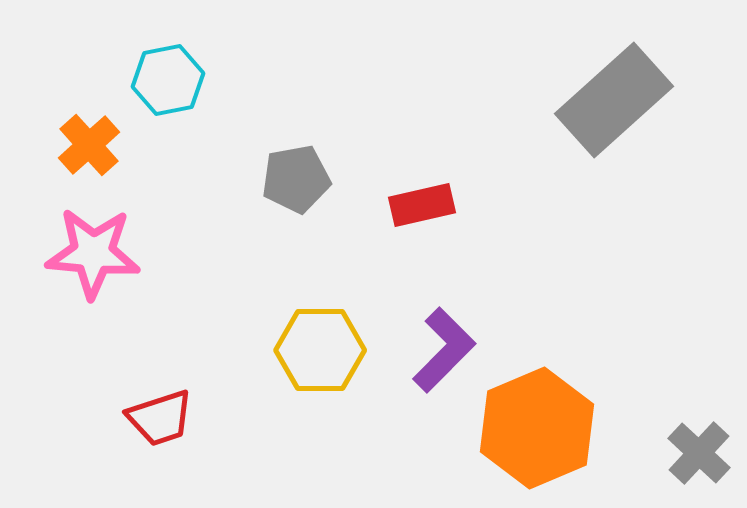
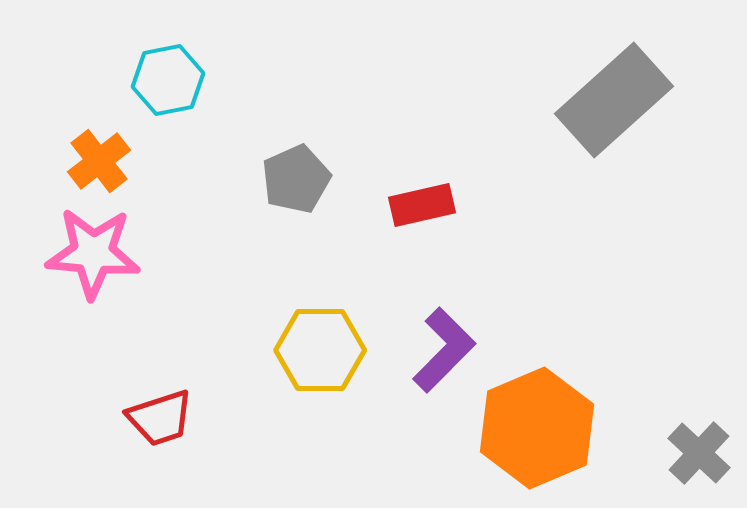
orange cross: moved 10 px right, 16 px down; rotated 4 degrees clockwise
gray pentagon: rotated 14 degrees counterclockwise
